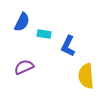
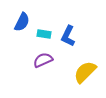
blue L-shape: moved 10 px up
purple semicircle: moved 19 px right, 7 px up
yellow semicircle: moved 1 px left, 4 px up; rotated 50 degrees clockwise
